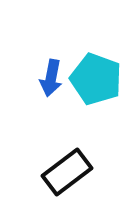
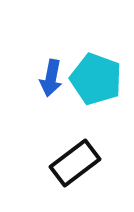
black rectangle: moved 8 px right, 9 px up
